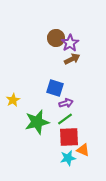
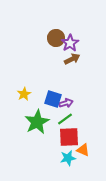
blue square: moved 2 px left, 11 px down
yellow star: moved 11 px right, 6 px up
green star: rotated 15 degrees counterclockwise
